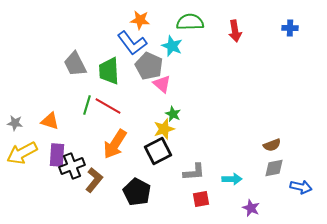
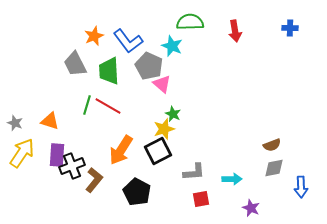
orange star: moved 46 px left, 16 px down; rotated 30 degrees counterclockwise
blue L-shape: moved 4 px left, 2 px up
gray star: rotated 14 degrees clockwise
orange arrow: moved 6 px right, 6 px down
yellow arrow: rotated 152 degrees clockwise
blue arrow: rotated 75 degrees clockwise
